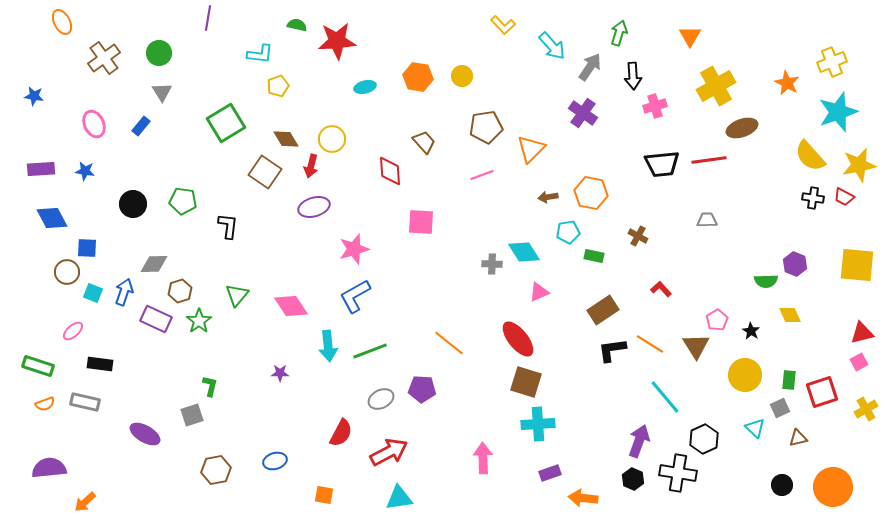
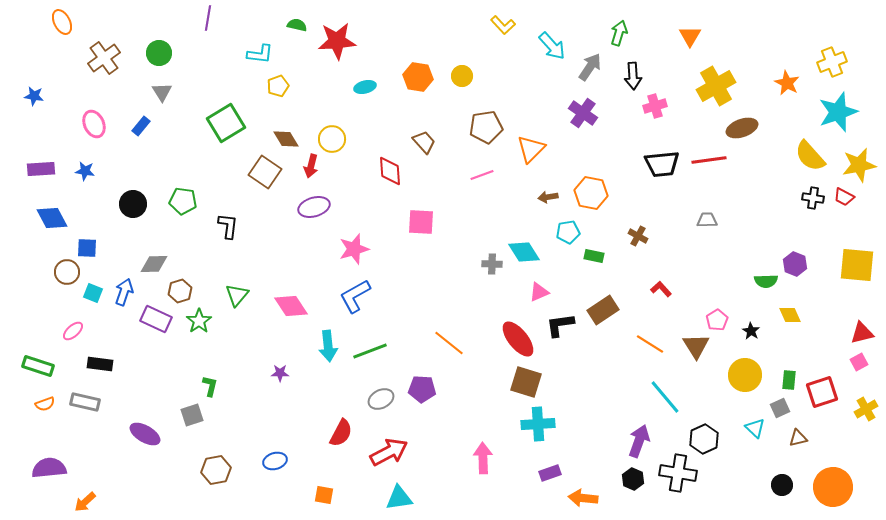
black L-shape at (612, 350): moved 52 px left, 25 px up
